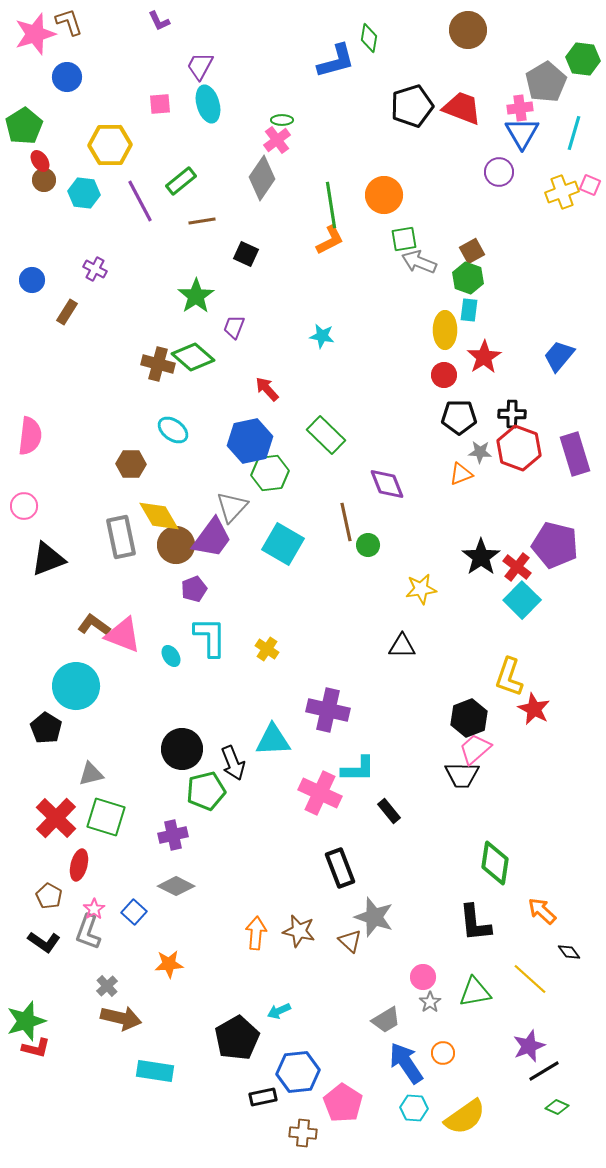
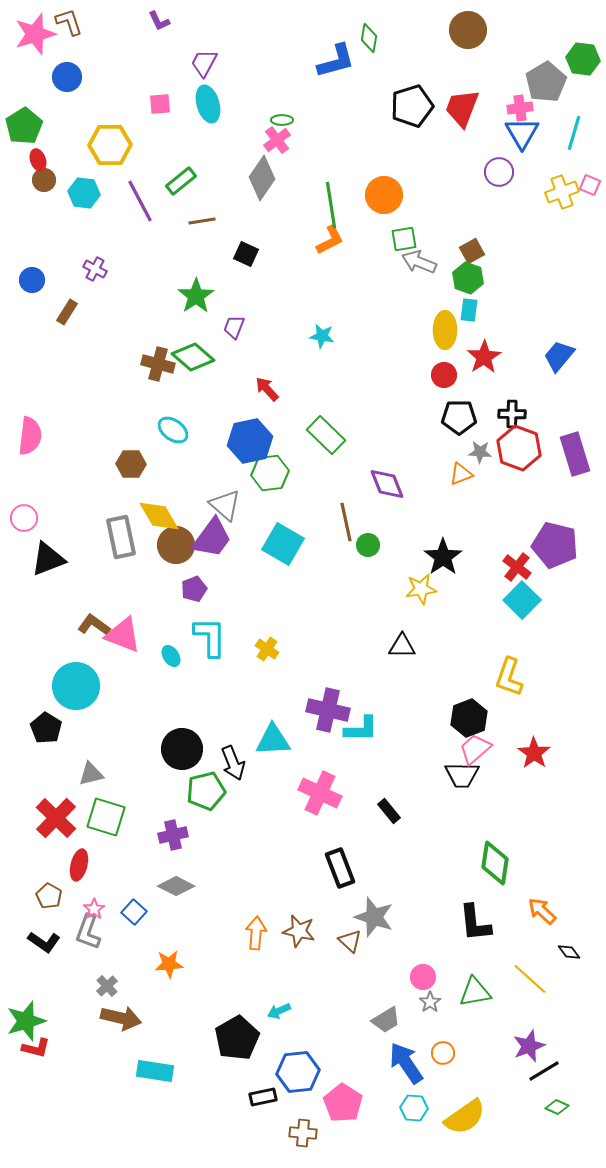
purple trapezoid at (200, 66): moved 4 px right, 3 px up
red trapezoid at (462, 108): rotated 90 degrees counterclockwise
red ellipse at (40, 161): moved 2 px left, 1 px up; rotated 15 degrees clockwise
pink circle at (24, 506): moved 12 px down
gray triangle at (232, 507): moved 7 px left, 2 px up; rotated 32 degrees counterclockwise
black star at (481, 557): moved 38 px left
red star at (534, 709): moved 44 px down; rotated 8 degrees clockwise
cyan L-shape at (358, 769): moved 3 px right, 40 px up
